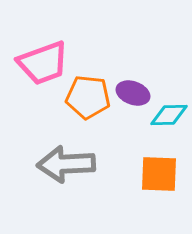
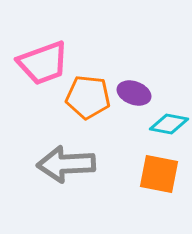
purple ellipse: moved 1 px right
cyan diamond: moved 9 px down; rotated 12 degrees clockwise
orange square: rotated 9 degrees clockwise
